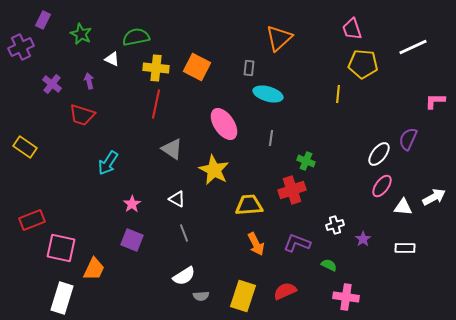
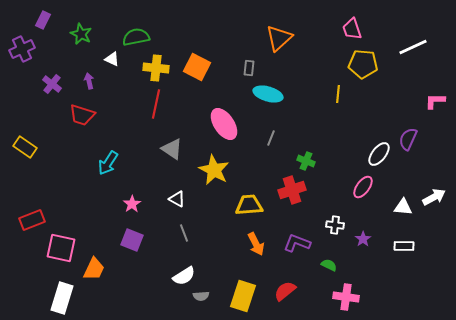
purple cross at (21, 47): moved 1 px right, 2 px down
gray line at (271, 138): rotated 14 degrees clockwise
pink ellipse at (382, 186): moved 19 px left, 1 px down
white cross at (335, 225): rotated 24 degrees clockwise
white rectangle at (405, 248): moved 1 px left, 2 px up
red semicircle at (285, 291): rotated 15 degrees counterclockwise
